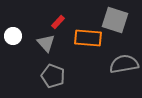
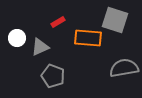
red rectangle: rotated 16 degrees clockwise
white circle: moved 4 px right, 2 px down
gray triangle: moved 6 px left, 4 px down; rotated 48 degrees clockwise
gray semicircle: moved 4 px down
